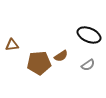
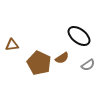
black ellipse: moved 10 px left, 1 px down; rotated 15 degrees clockwise
brown semicircle: moved 1 px right, 2 px down
brown pentagon: rotated 30 degrees clockwise
